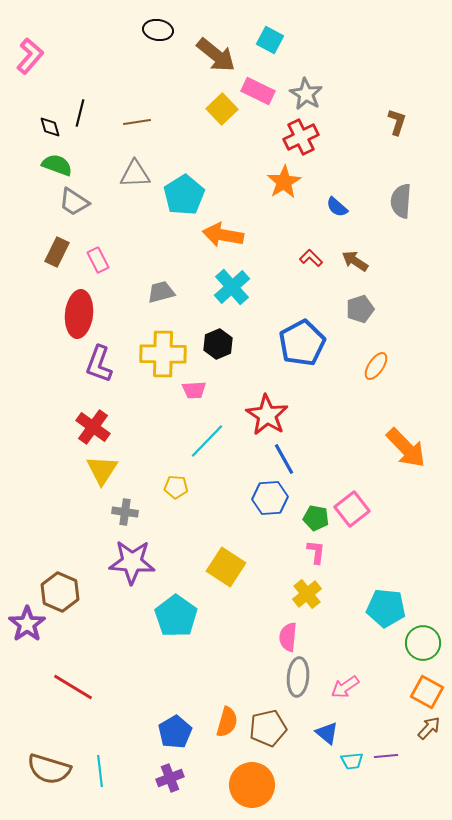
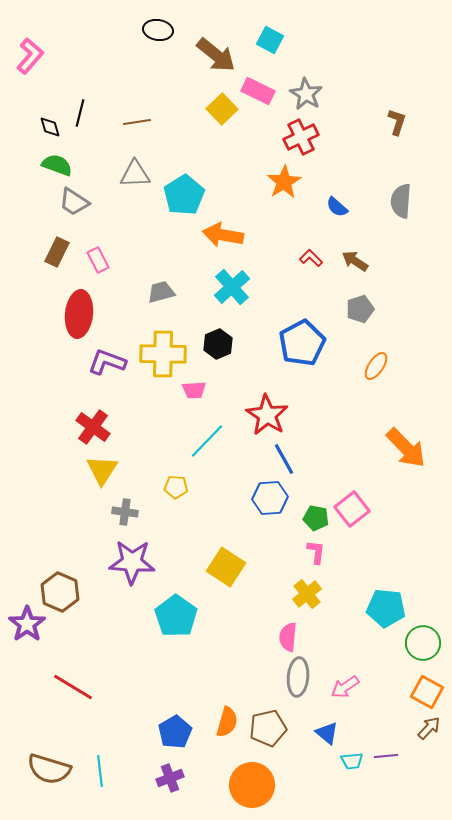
purple L-shape at (99, 364): moved 8 px right, 2 px up; rotated 90 degrees clockwise
